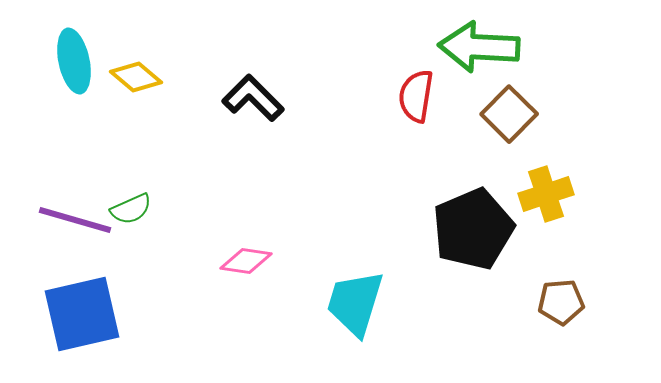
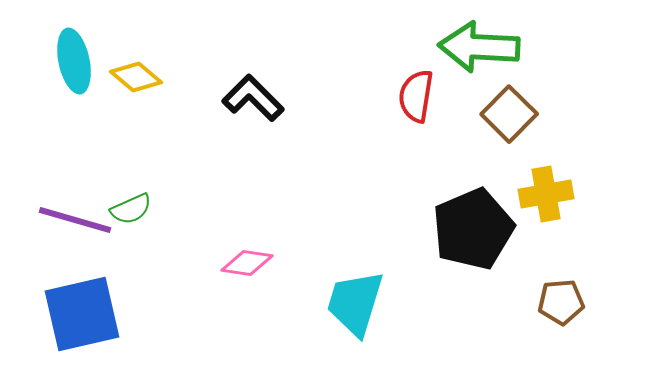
yellow cross: rotated 8 degrees clockwise
pink diamond: moved 1 px right, 2 px down
